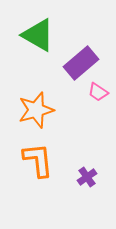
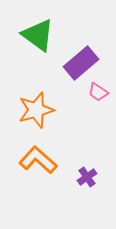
green triangle: rotated 6 degrees clockwise
orange L-shape: rotated 42 degrees counterclockwise
